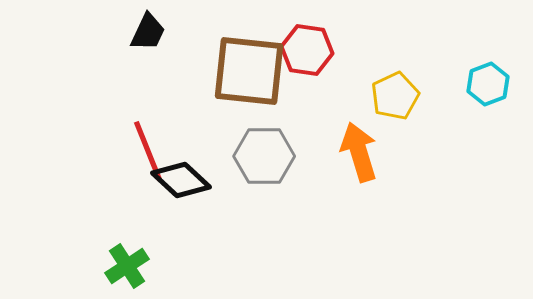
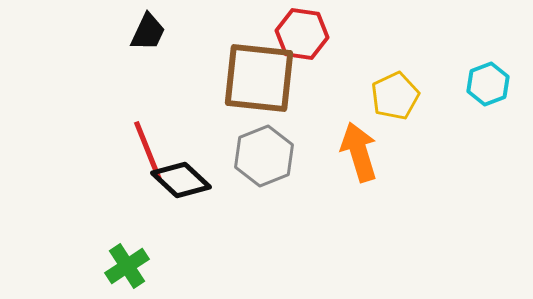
red hexagon: moved 5 px left, 16 px up
brown square: moved 10 px right, 7 px down
gray hexagon: rotated 22 degrees counterclockwise
